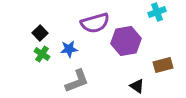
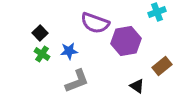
purple semicircle: rotated 36 degrees clockwise
blue star: moved 2 px down
brown rectangle: moved 1 px left, 1 px down; rotated 24 degrees counterclockwise
